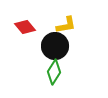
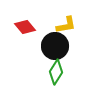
green diamond: moved 2 px right
